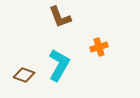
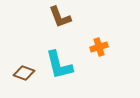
cyan L-shape: rotated 136 degrees clockwise
brown diamond: moved 2 px up
